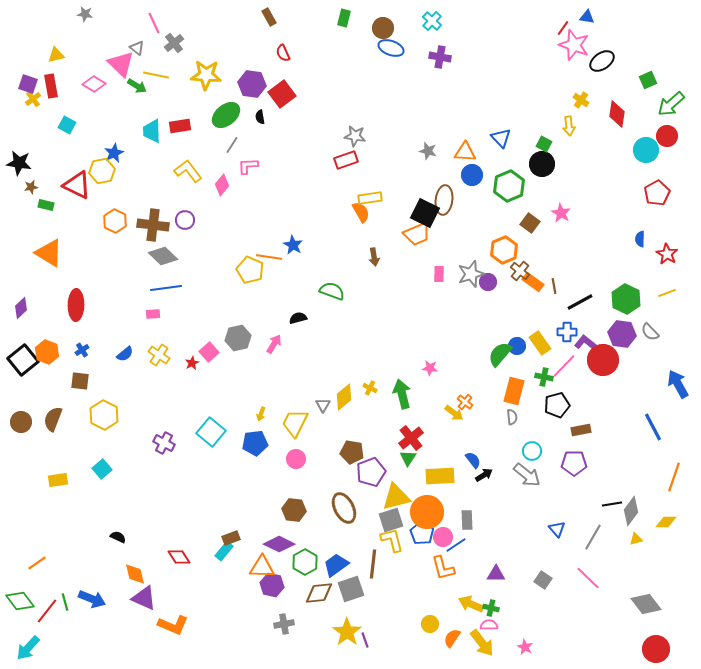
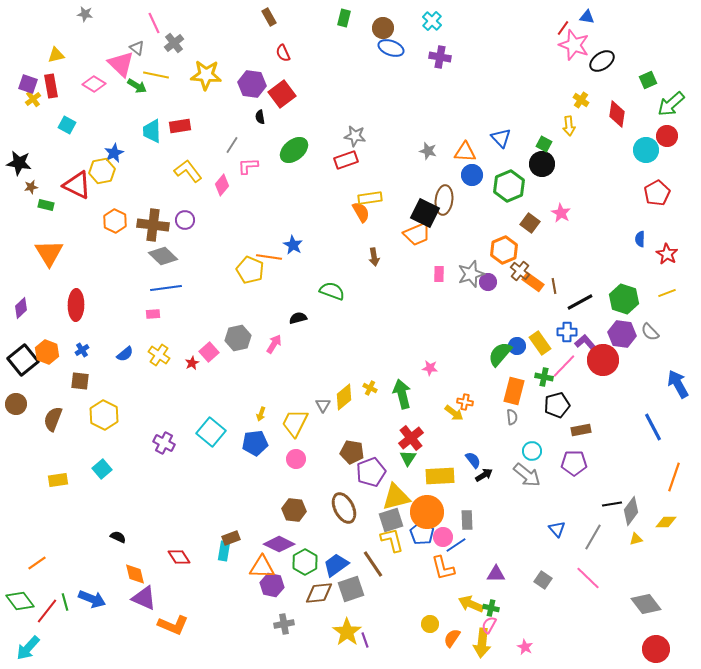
green ellipse at (226, 115): moved 68 px right, 35 px down
orange triangle at (49, 253): rotated 28 degrees clockwise
green hexagon at (626, 299): moved 2 px left; rotated 8 degrees counterclockwise
purple L-shape at (586, 343): rotated 10 degrees clockwise
orange cross at (465, 402): rotated 28 degrees counterclockwise
brown circle at (21, 422): moved 5 px left, 18 px up
cyan rectangle at (224, 551): rotated 30 degrees counterclockwise
brown line at (373, 564): rotated 40 degrees counterclockwise
pink semicircle at (489, 625): rotated 60 degrees counterclockwise
yellow arrow at (482, 643): rotated 44 degrees clockwise
